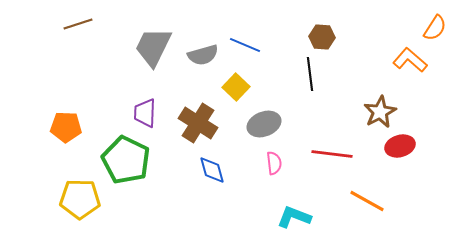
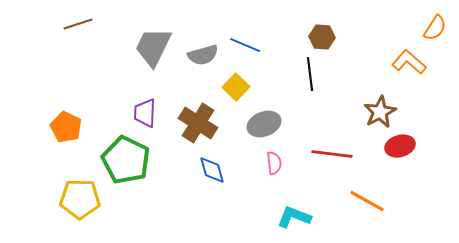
orange L-shape: moved 1 px left, 2 px down
orange pentagon: rotated 24 degrees clockwise
